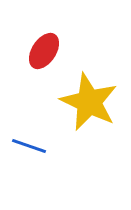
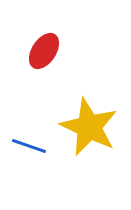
yellow star: moved 25 px down
